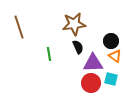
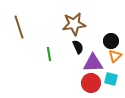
orange triangle: rotated 40 degrees clockwise
